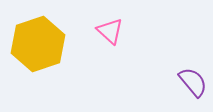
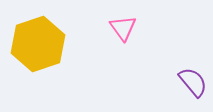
pink triangle: moved 13 px right, 3 px up; rotated 12 degrees clockwise
